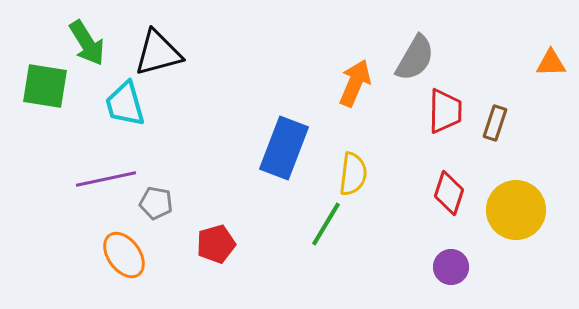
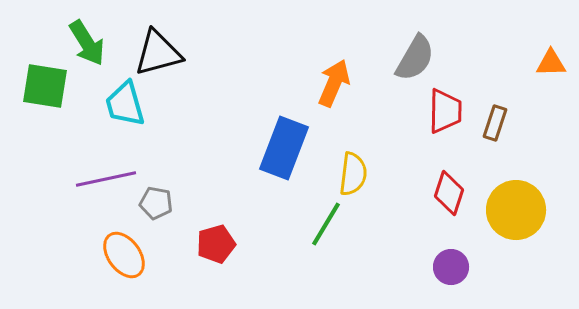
orange arrow: moved 21 px left
